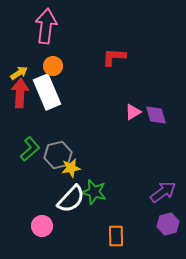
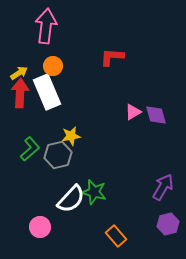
red L-shape: moved 2 px left
yellow star: moved 32 px up
purple arrow: moved 5 px up; rotated 24 degrees counterclockwise
pink circle: moved 2 px left, 1 px down
orange rectangle: rotated 40 degrees counterclockwise
